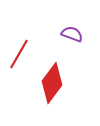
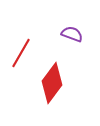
red line: moved 2 px right, 1 px up
